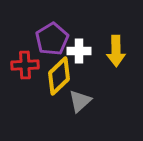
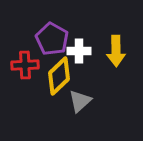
purple pentagon: rotated 12 degrees counterclockwise
